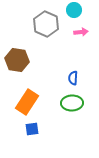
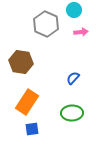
brown hexagon: moved 4 px right, 2 px down
blue semicircle: rotated 40 degrees clockwise
green ellipse: moved 10 px down
